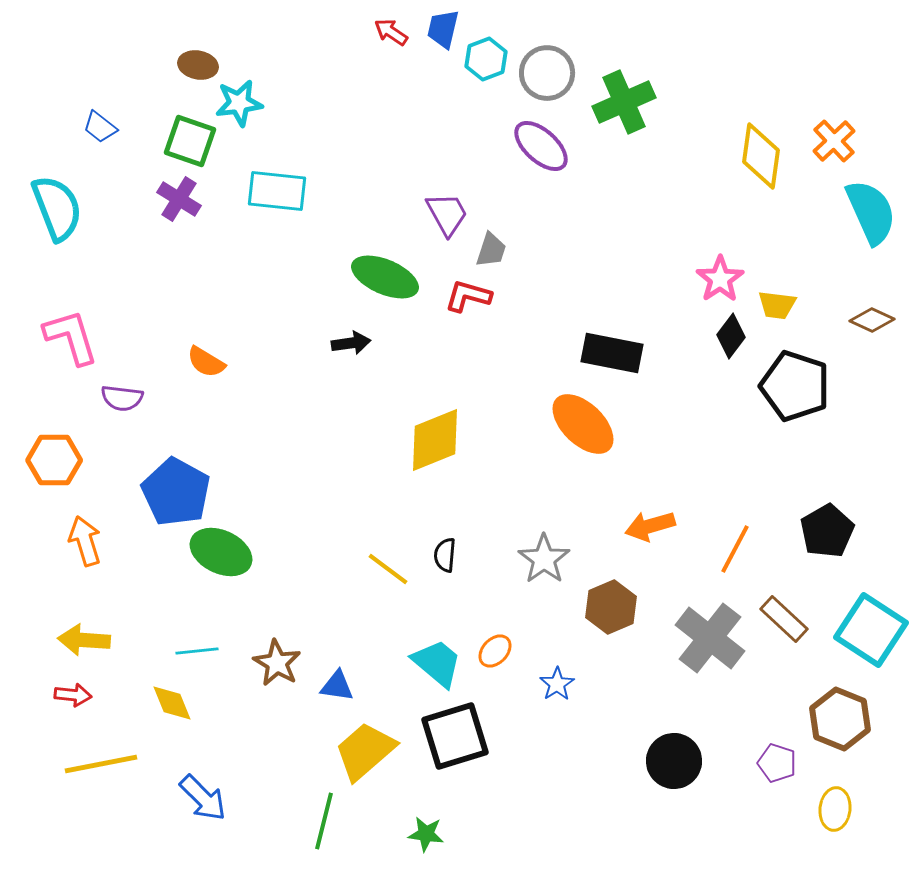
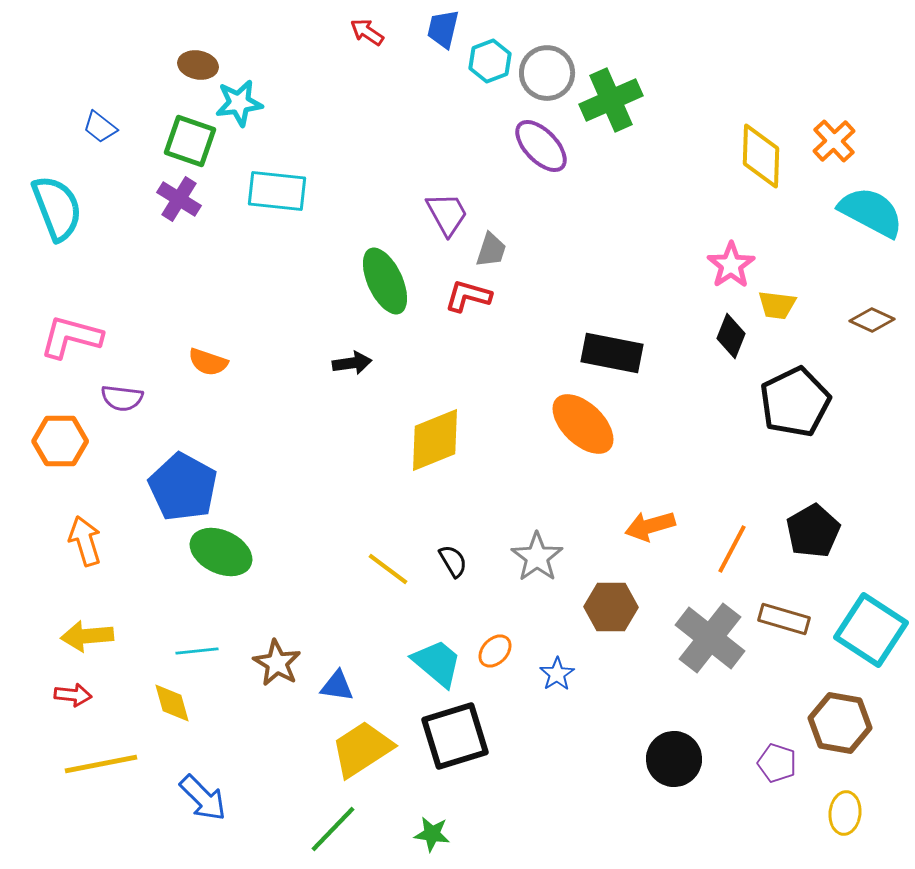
red arrow at (391, 32): moved 24 px left
cyan hexagon at (486, 59): moved 4 px right, 2 px down
green cross at (624, 102): moved 13 px left, 2 px up
purple ellipse at (541, 146): rotated 4 degrees clockwise
yellow diamond at (761, 156): rotated 6 degrees counterclockwise
cyan semicircle at (871, 212): rotated 38 degrees counterclockwise
green ellipse at (385, 277): moved 4 px down; rotated 42 degrees clockwise
pink star at (720, 279): moved 11 px right, 14 px up
black diamond at (731, 336): rotated 15 degrees counterclockwise
pink L-shape at (71, 337): rotated 58 degrees counterclockwise
black arrow at (351, 343): moved 1 px right, 20 px down
orange semicircle at (206, 362): moved 2 px right; rotated 12 degrees counterclockwise
black pentagon at (795, 386): moved 16 px down; rotated 28 degrees clockwise
orange hexagon at (54, 460): moved 6 px right, 19 px up
blue pentagon at (176, 492): moved 7 px right, 5 px up
black pentagon at (827, 531): moved 14 px left
orange line at (735, 549): moved 3 px left
black semicircle at (445, 555): moved 8 px right, 6 px down; rotated 144 degrees clockwise
gray star at (544, 559): moved 7 px left, 2 px up
brown hexagon at (611, 607): rotated 24 degrees clockwise
brown rectangle at (784, 619): rotated 27 degrees counterclockwise
yellow arrow at (84, 640): moved 3 px right, 4 px up; rotated 9 degrees counterclockwise
blue star at (557, 684): moved 10 px up
yellow diamond at (172, 703): rotated 6 degrees clockwise
brown hexagon at (840, 719): moved 4 px down; rotated 12 degrees counterclockwise
yellow trapezoid at (365, 751): moved 3 px left, 2 px up; rotated 8 degrees clockwise
black circle at (674, 761): moved 2 px up
yellow ellipse at (835, 809): moved 10 px right, 4 px down
green line at (324, 821): moved 9 px right, 8 px down; rotated 30 degrees clockwise
green star at (426, 834): moved 6 px right
